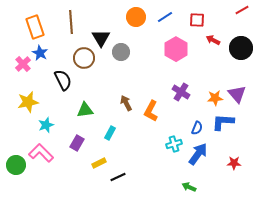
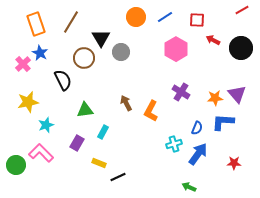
brown line: rotated 35 degrees clockwise
orange rectangle: moved 1 px right, 3 px up
cyan rectangle: moved 7 px left, 1 px up
yellow rectangle: rotated 48 degrees clockwise
